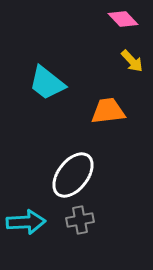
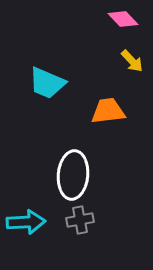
cyan trapezoid: rotated 15 degrees counterclockwise
white ellipse: rotated 33 degrees counterclockwise
